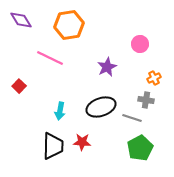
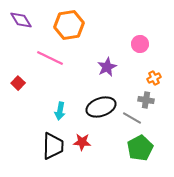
red square: moved 1 px left, 3 px up
gray line: rotated 12 degrees clockwise
